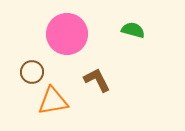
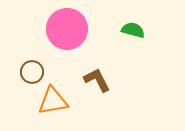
pink circle: moved 5 px up
